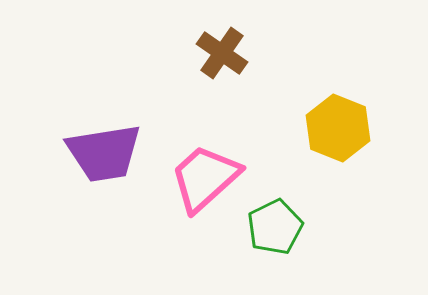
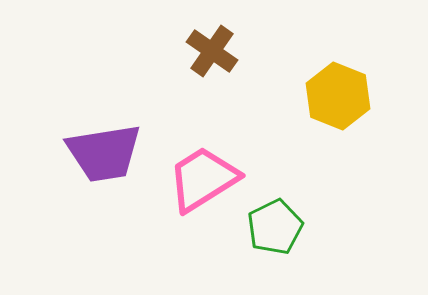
brown cross: moved 10 px left, 2 px up
yellow hexagon: moved 32 px up
pink trapezoid: moved 2 px left, 1 px down; rotated 10 degrees clockwise
